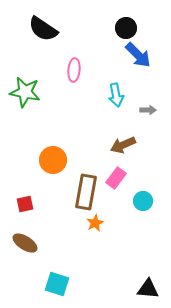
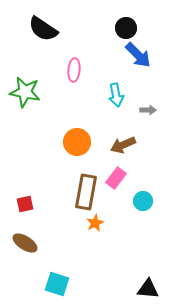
orange circle: moved 24 px right, 18 px up
